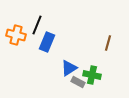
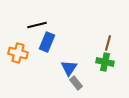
black line: rotated 54 degrees clockwise
orange cross: moved 2 px right, 18 px down
blue triangle: rotated 24 degrees counterclockwise
green cross: moved 13 px right, 13 px up
gray rectangle: moved 2 px left, 1 px down; rotated 24 degrees clockwise
